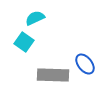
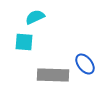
cyan semicircle: moved 1 px up
cyan square: rotated 30 degrees counterclockwise
